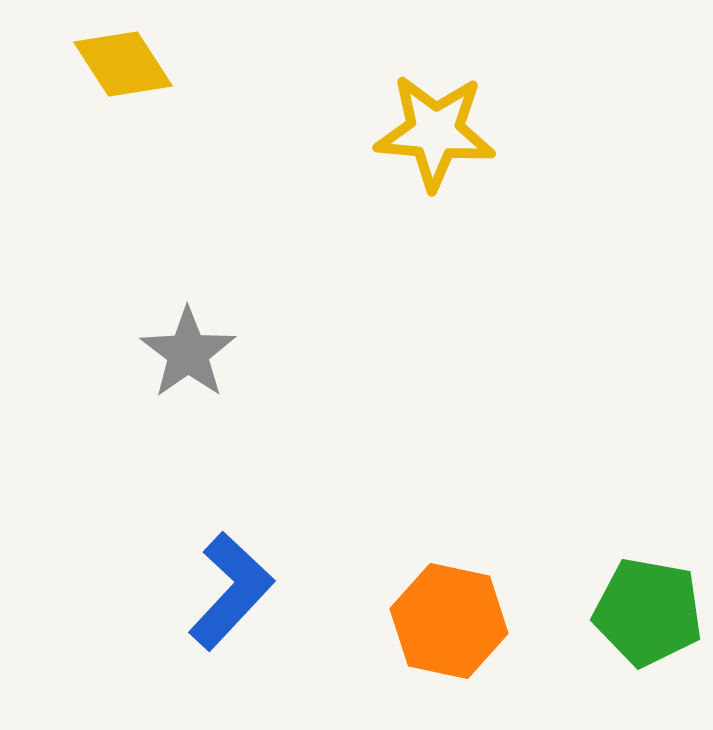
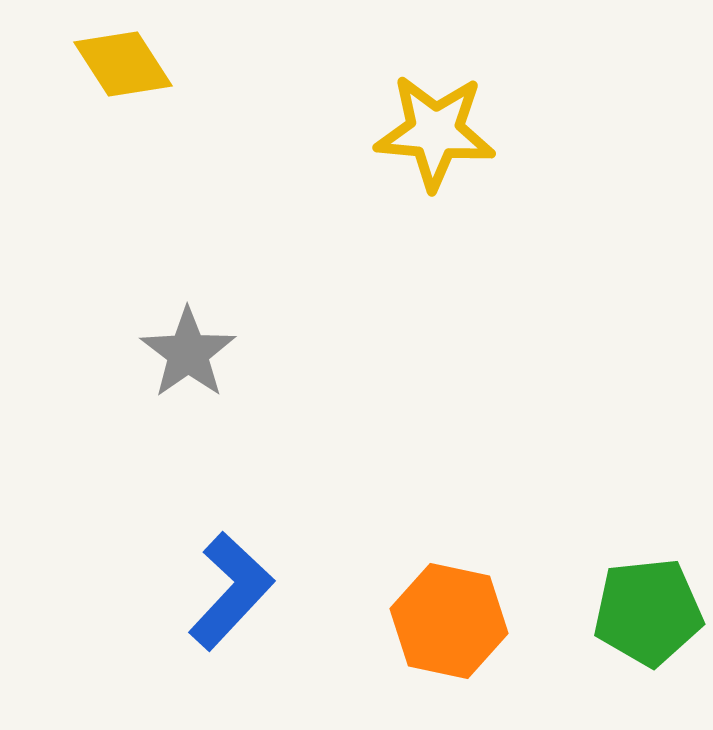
green pentagon: rotated 16 degrees counterclockwise
